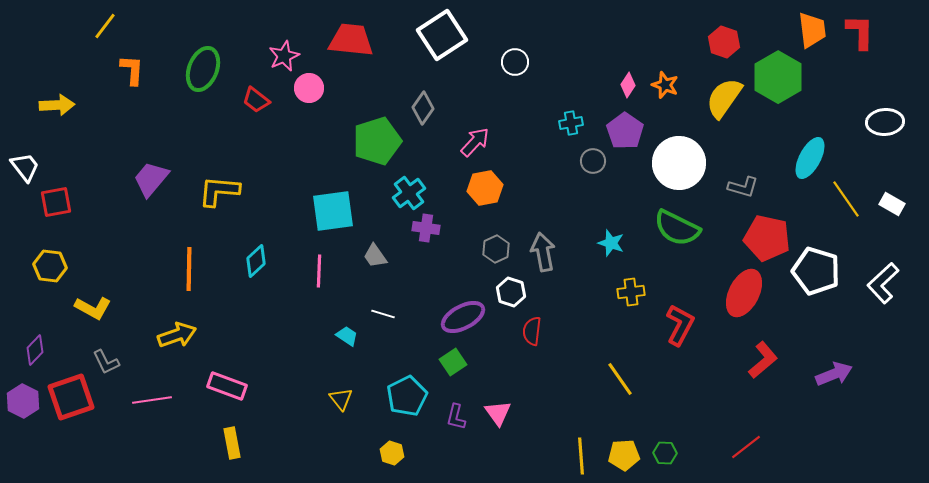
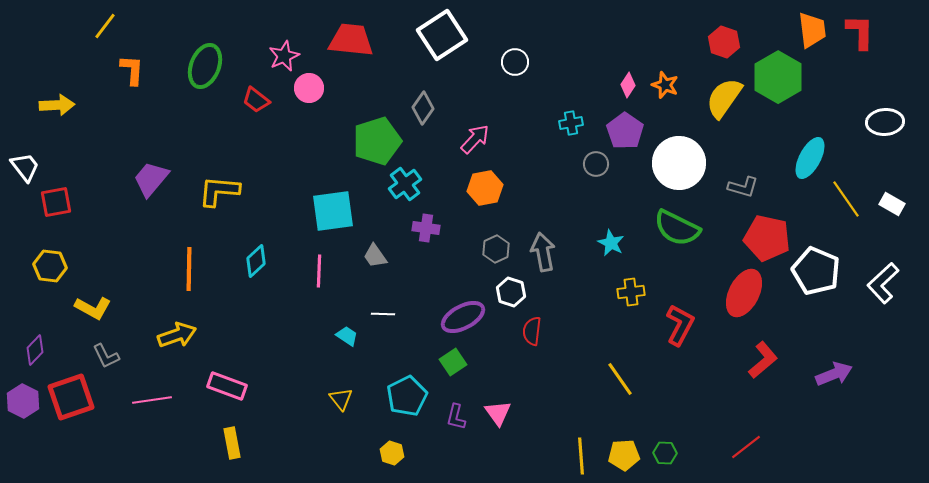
green ellipse at (203, 69): moved 2 px right, 3 px up
pink arrow at (475, 142): moved 3 px up
gray circle at (593, 161): moved 3 px right, 3 px down
cyan cross at (409, 193): moved 4 px left, 9 px up
cyan star at (611, 243): rotated 8 degrees clockwise
white pentagon at (816, 271): rotated 6 degrees clockwise
white line at (383, 314): rotated 15 degrees counterclockwise
gray L-shape at (106, 362): moved 6 px up
